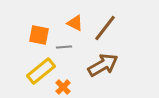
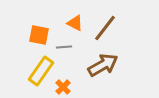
yellow rectangle: rotated 16 degrees counterclockwise
